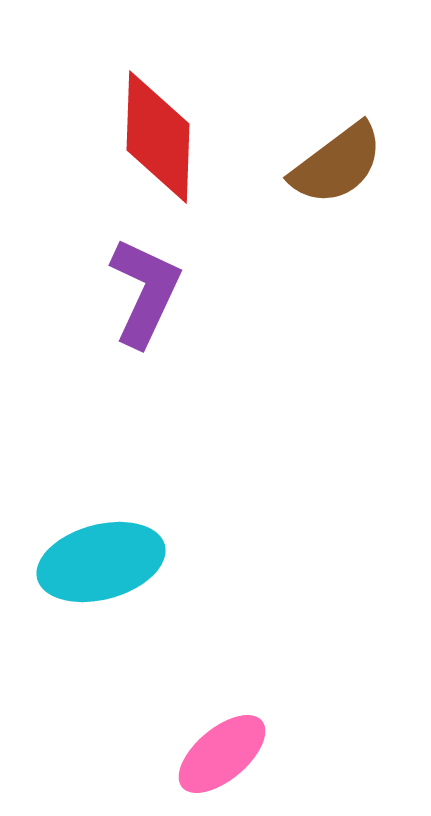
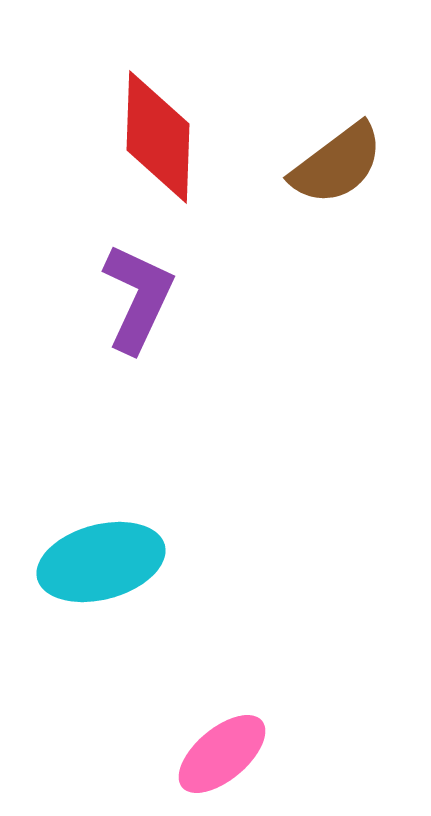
purple L-shape: moved 7 px left, 6 px down
